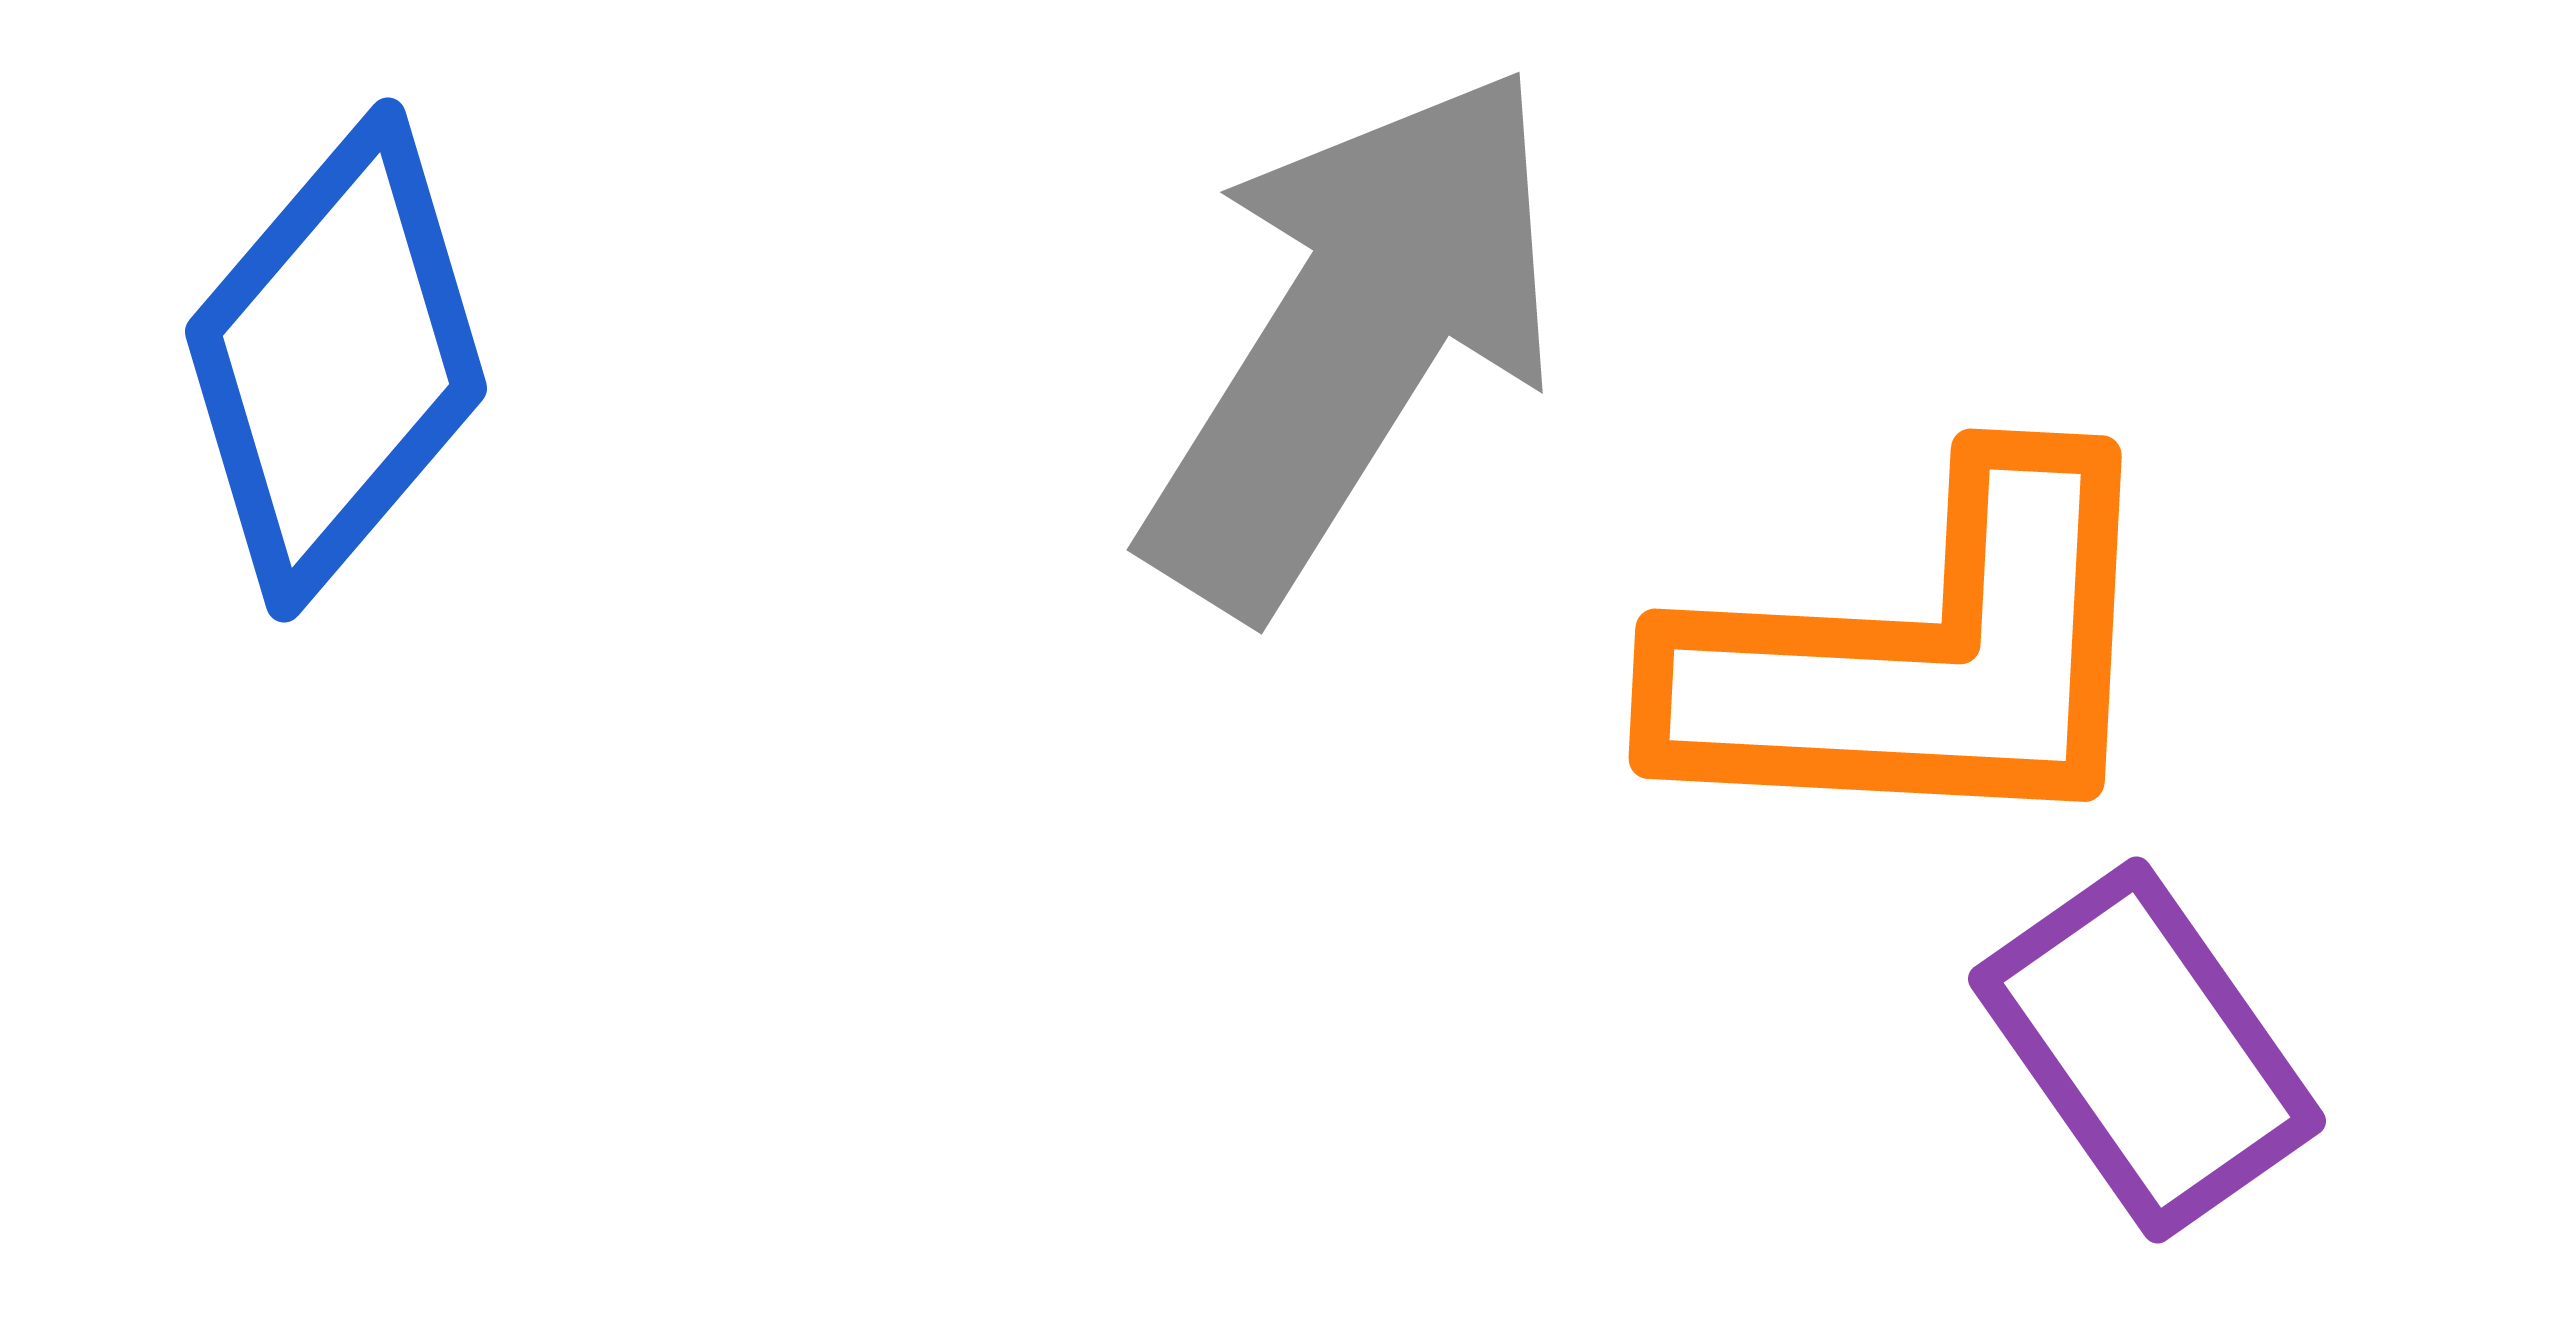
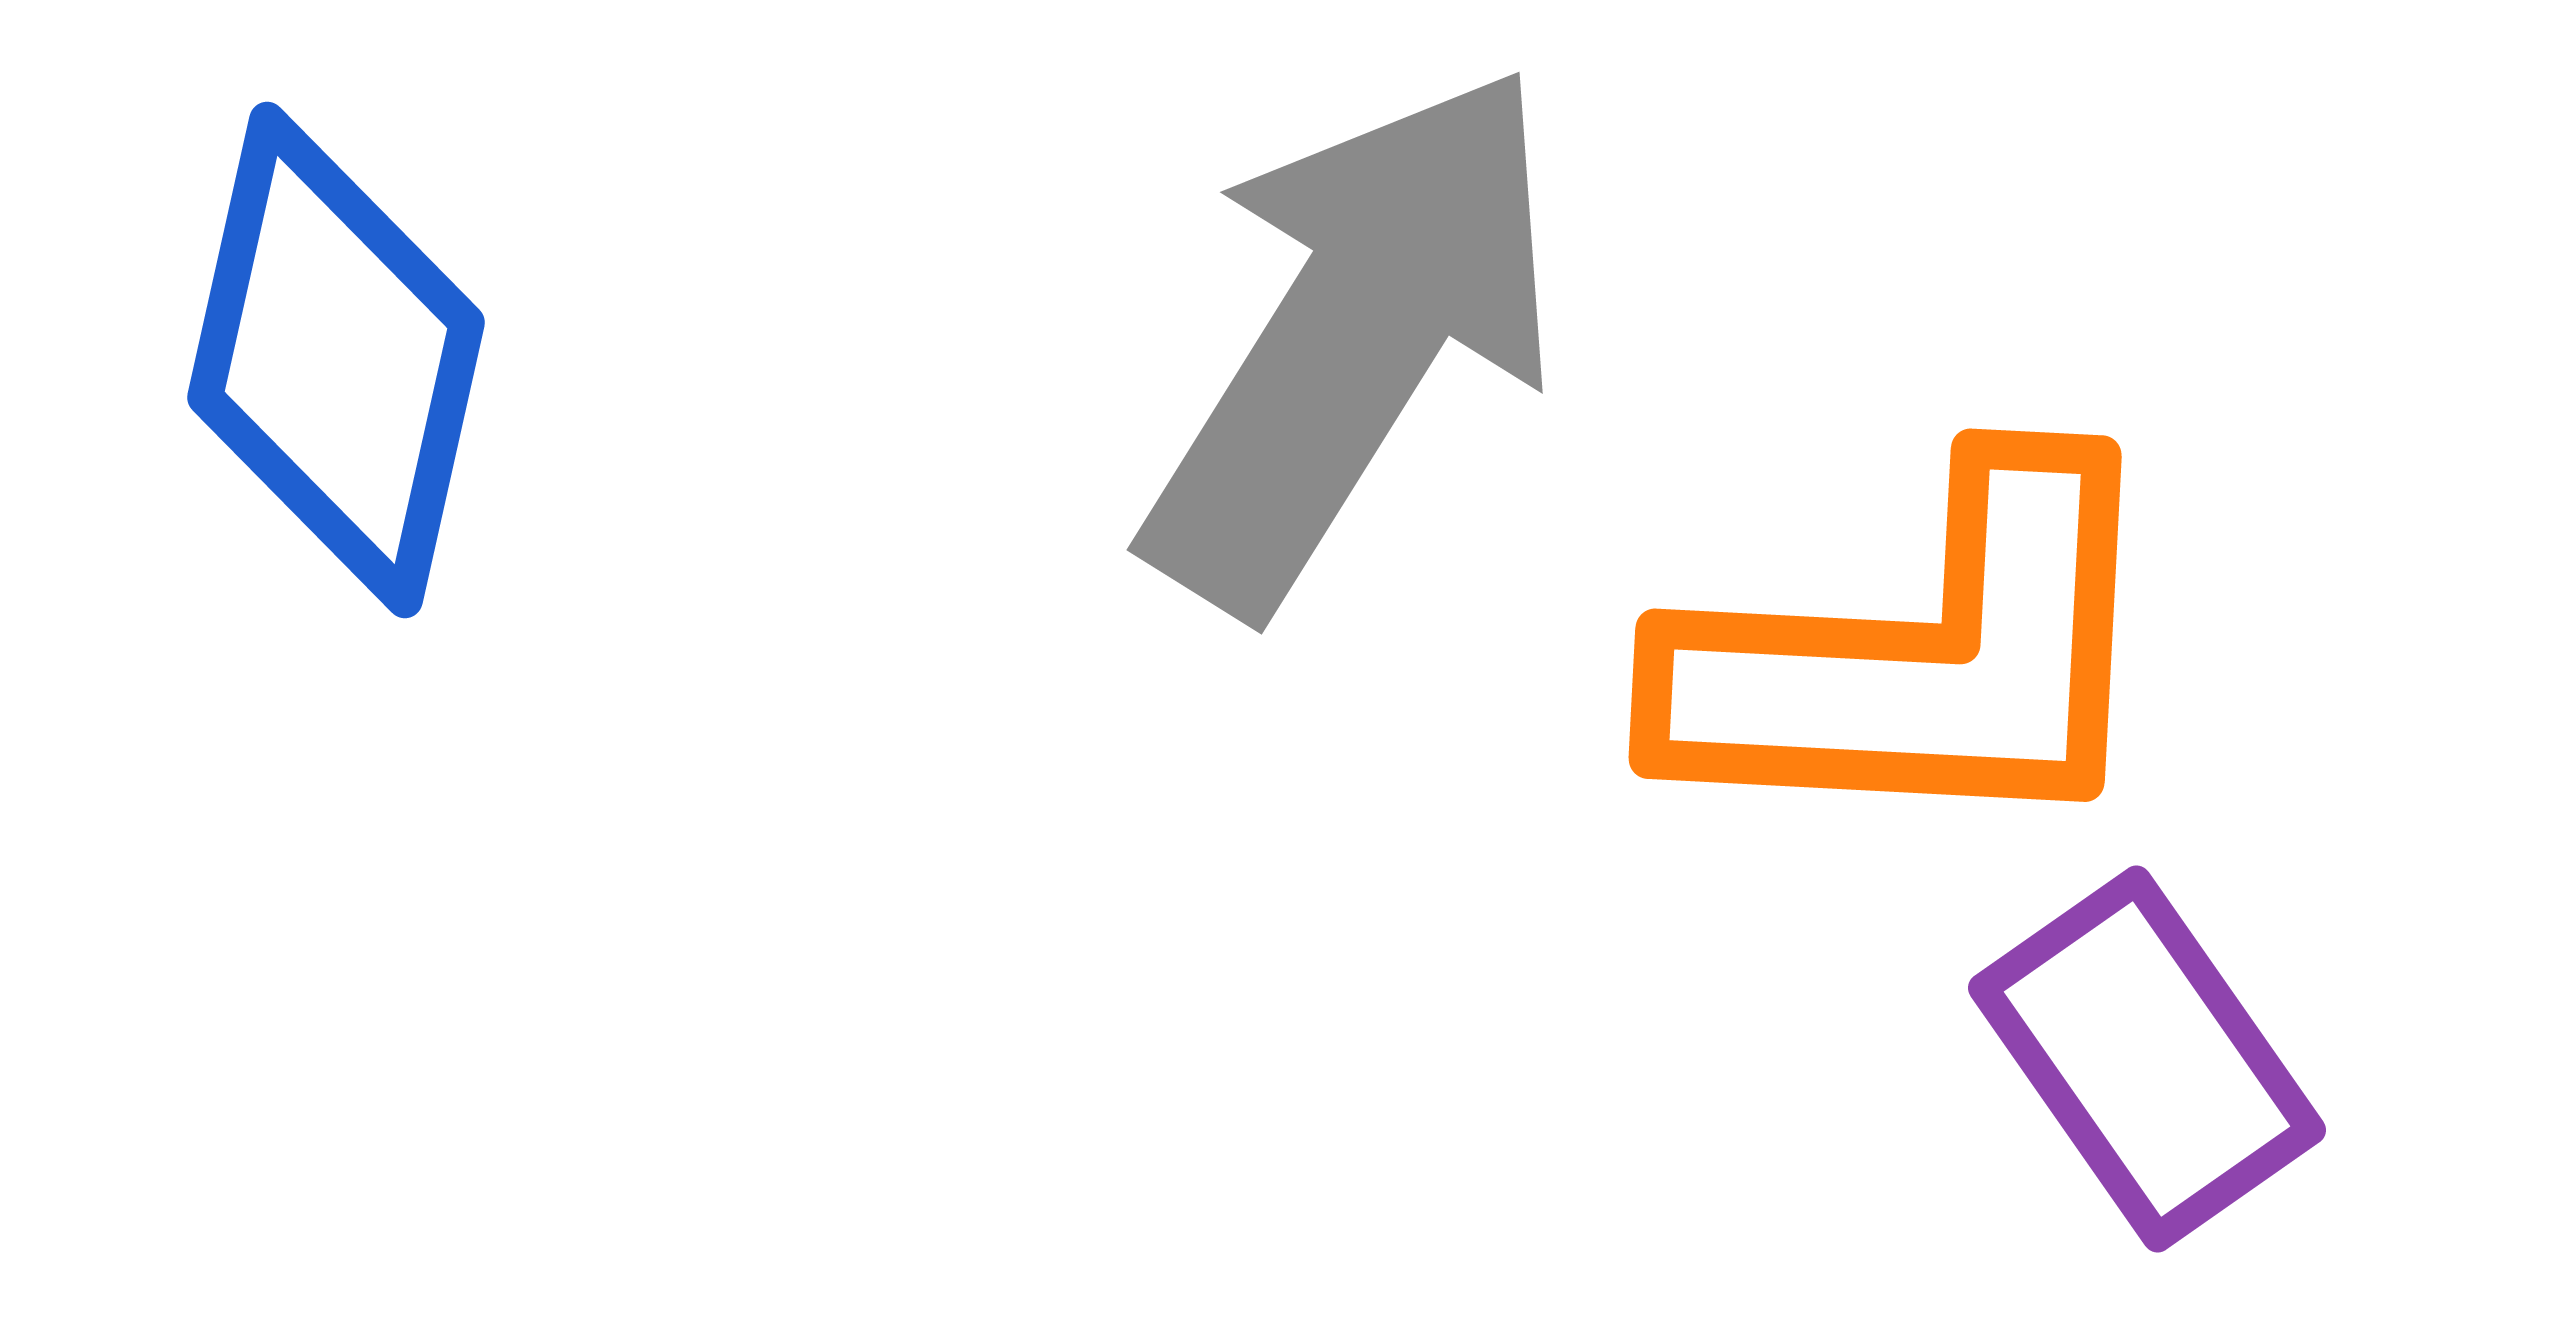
blue diamond: rotated 28 degrees counterclockwise
purple rectangle: moved 9 px down
